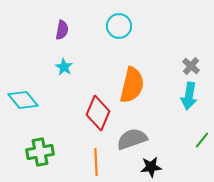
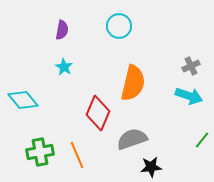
gray cross: rotated 24 degrees clockwise
orange semicircle: moved 1 px right, 2 px up
cyan arrow: rotated 80 degrees counterclockwise
orange line: moved 19 px left, 7 px up; rotated 20 degrees counterclockwise
